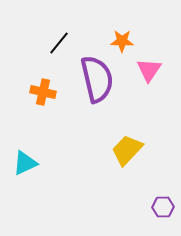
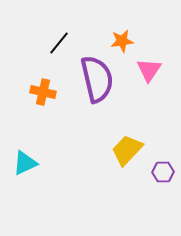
orange star: rotated 10 degrees counterclockwise
purple hexagon: moved 35 px up
